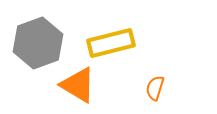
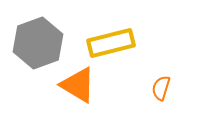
orange semicircle: moved 6 px right
